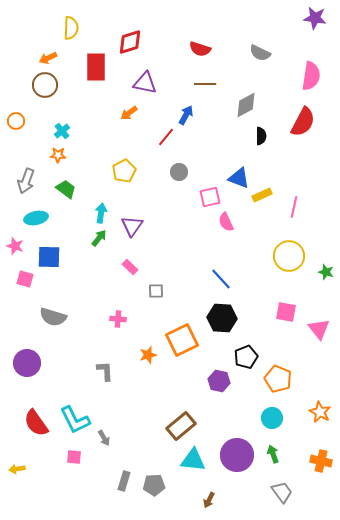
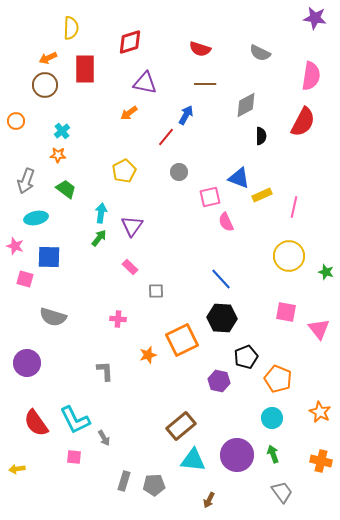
red rectangle at (96, 67): moved 11 px left, 2 px down
